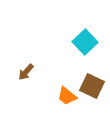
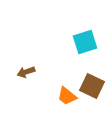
cyan square: rotated 25 degrees clockwise
brown arrow: rotated 30 degrees clockwise
